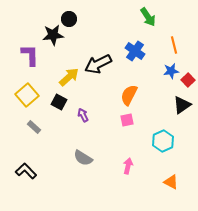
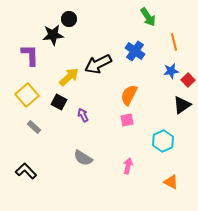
orange line: moved 3 px up
